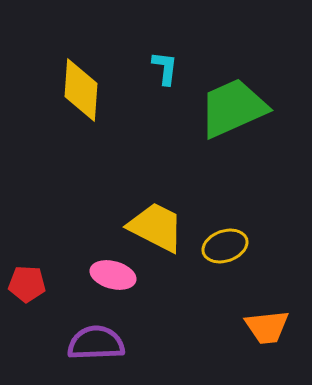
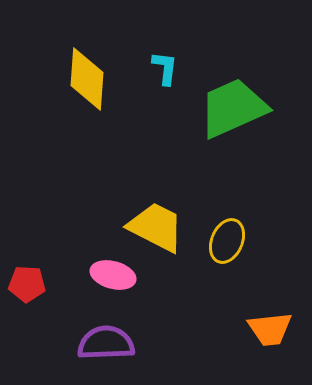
yellow diamond: moved 6 px right, 11 px up
yellow ellipse: moved 2 px right, 5 px up; rotated 48 degrees counterclockwise
orange trapezoid: moved 3 px right, 2 px down
purple semicircle: moved 10 px right
